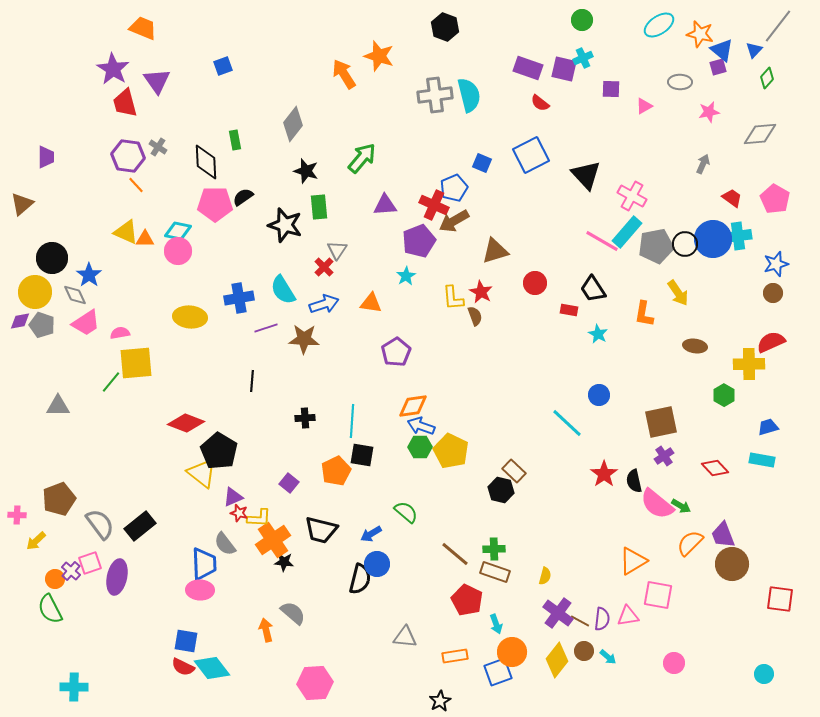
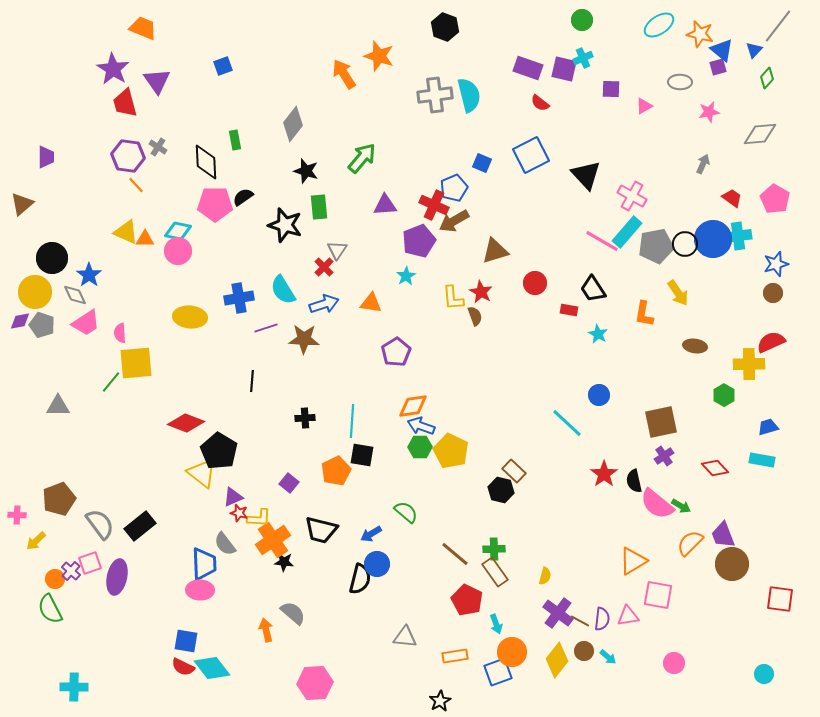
pink semicircle at (120, 333): rotated 84 degrees counterclockwise
brown rectangle at (495, 572): rotated 36 degrees clockwise
